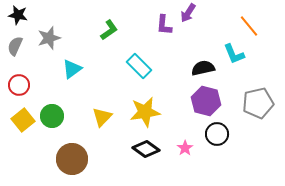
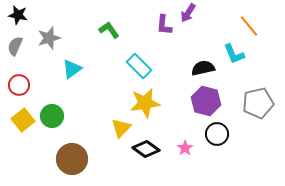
green L-shape: rotated 90 degrees counterclockwise
yellow star: moved 9 px up
yellow triangle: moved 19 px right, 11 px down
